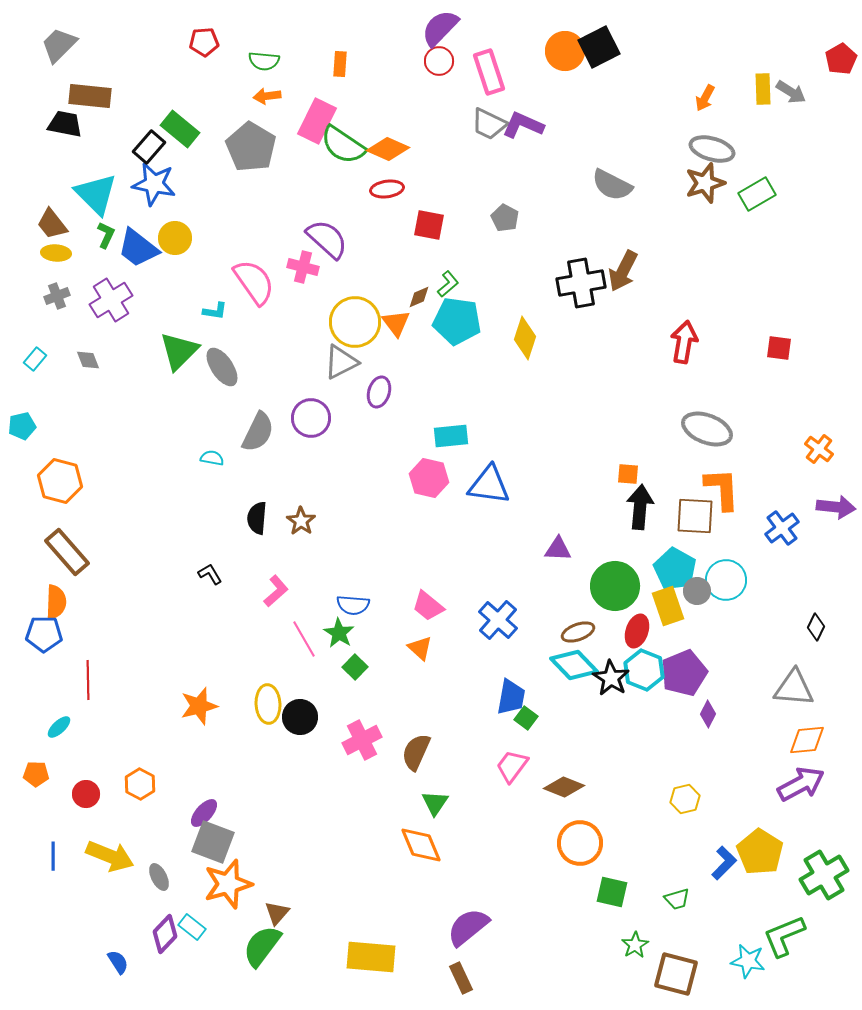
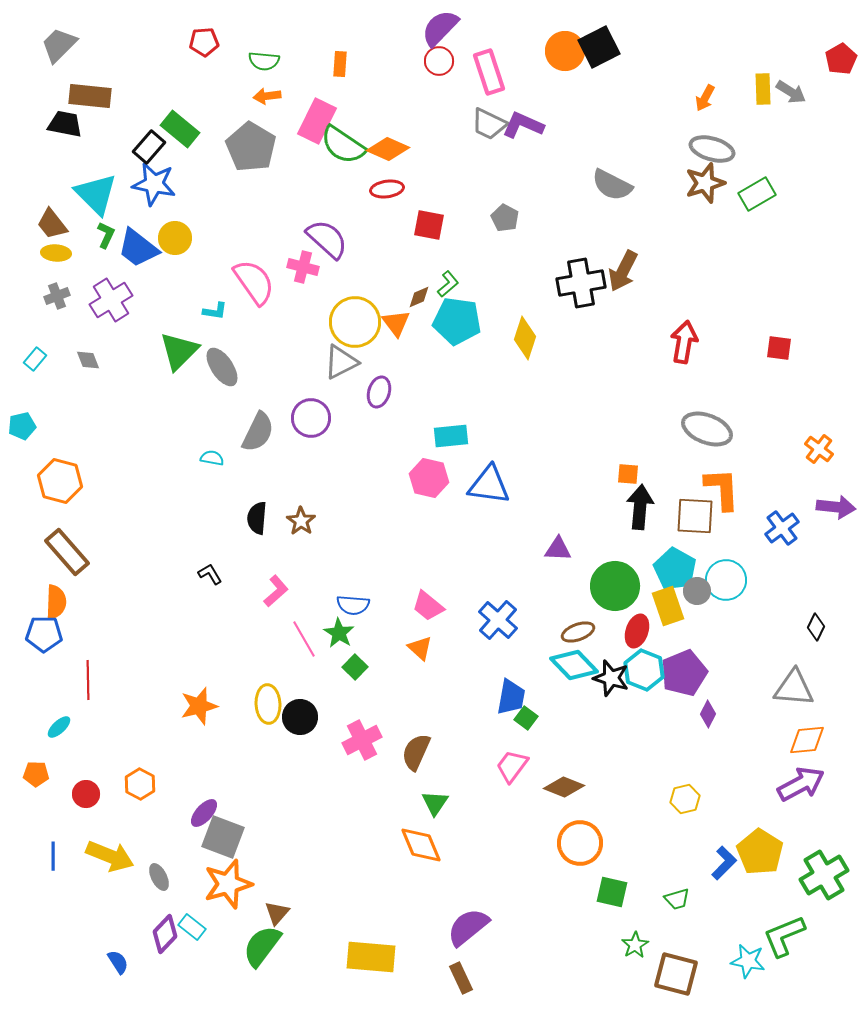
black star at (611, 678): rotated 15 degrees counterclockwise
gray square at (213, 842): moved 10 px right, 5 px up
